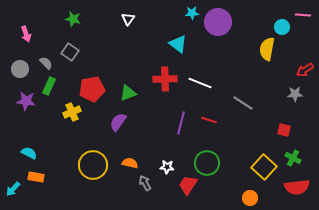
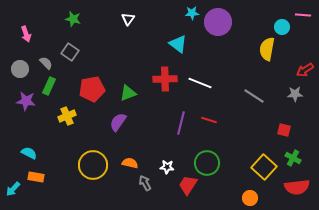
gray line: moved 11 px right, 7 px up
yellow cross: moved 5 px left, 4 px down
